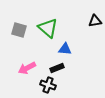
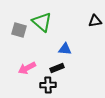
green triangle: moved 6 px left, 6 px up
black cross: rotated 21 degrees counterclockwise
